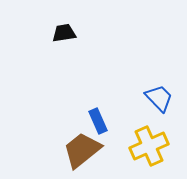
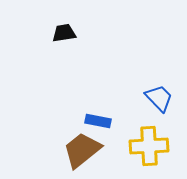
blue rectangle: rotated 55 degrees counterclockwise
yellow cross: rotated 21 degrees clockwise
